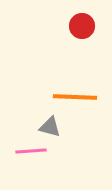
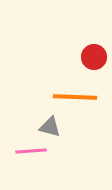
red circle: moved 12 px right, 31 px down
